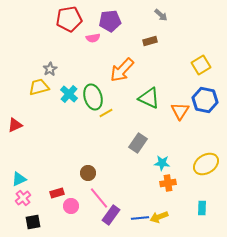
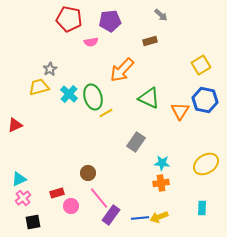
red pentagon: rotated 20 degrees clockwise
pink semicircle: moved 2 px left, 4 px down
gray rectangle: moved 2 px left, 1 px up
orange cross: moved 7 px left
